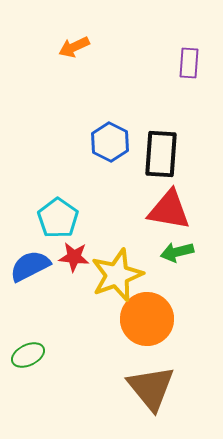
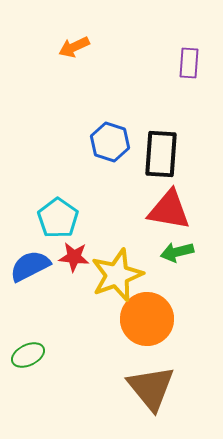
blue hexagon: rotated 9 degrees counterclockwise
